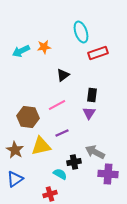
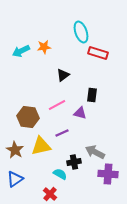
red rectangle: rotated 36 degrees clockwise
purple triangle: moved 9 px left; rotated 48 degrees counterclockwise
red cross: rotated 32 degrees counterclockwise
